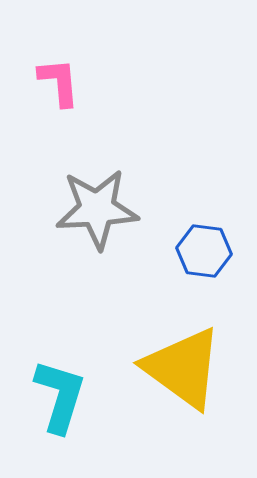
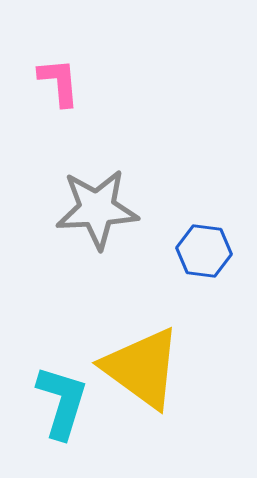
yellow triangle: moved 41 px left
cyan L-shape: moved 2 px right, 6 px down
